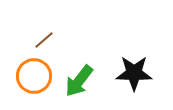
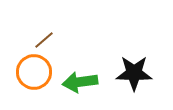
orange circle: moved 4 px up
green arrow: moved 1 px right, 1 px down; rotated 44 degrees clockwise
